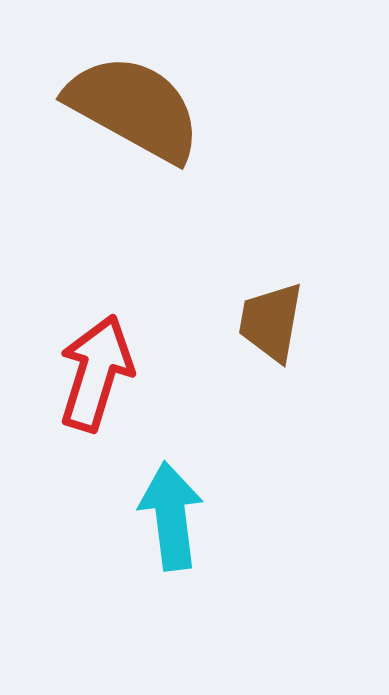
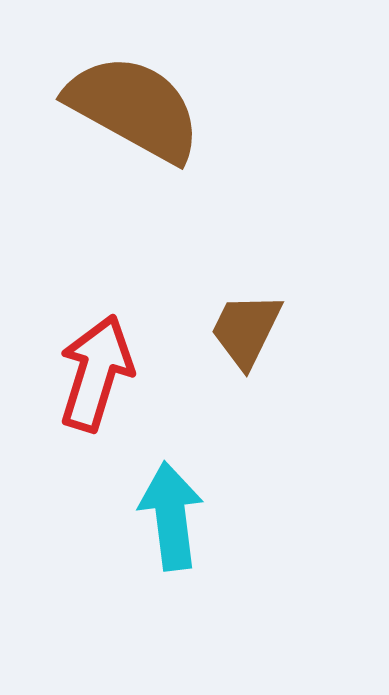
brown trapezoid: moved 25 px left, 8 px down; rotated 16 degrees clockwise
